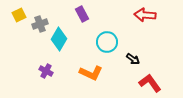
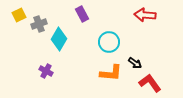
gray cross: moved 1 px left
cyan circle: moved 2 px right
black arrow: moved 2 px right, 4 px down
orange L-shape: moved 20 px right; rotated 20 degrees counterclockwise
